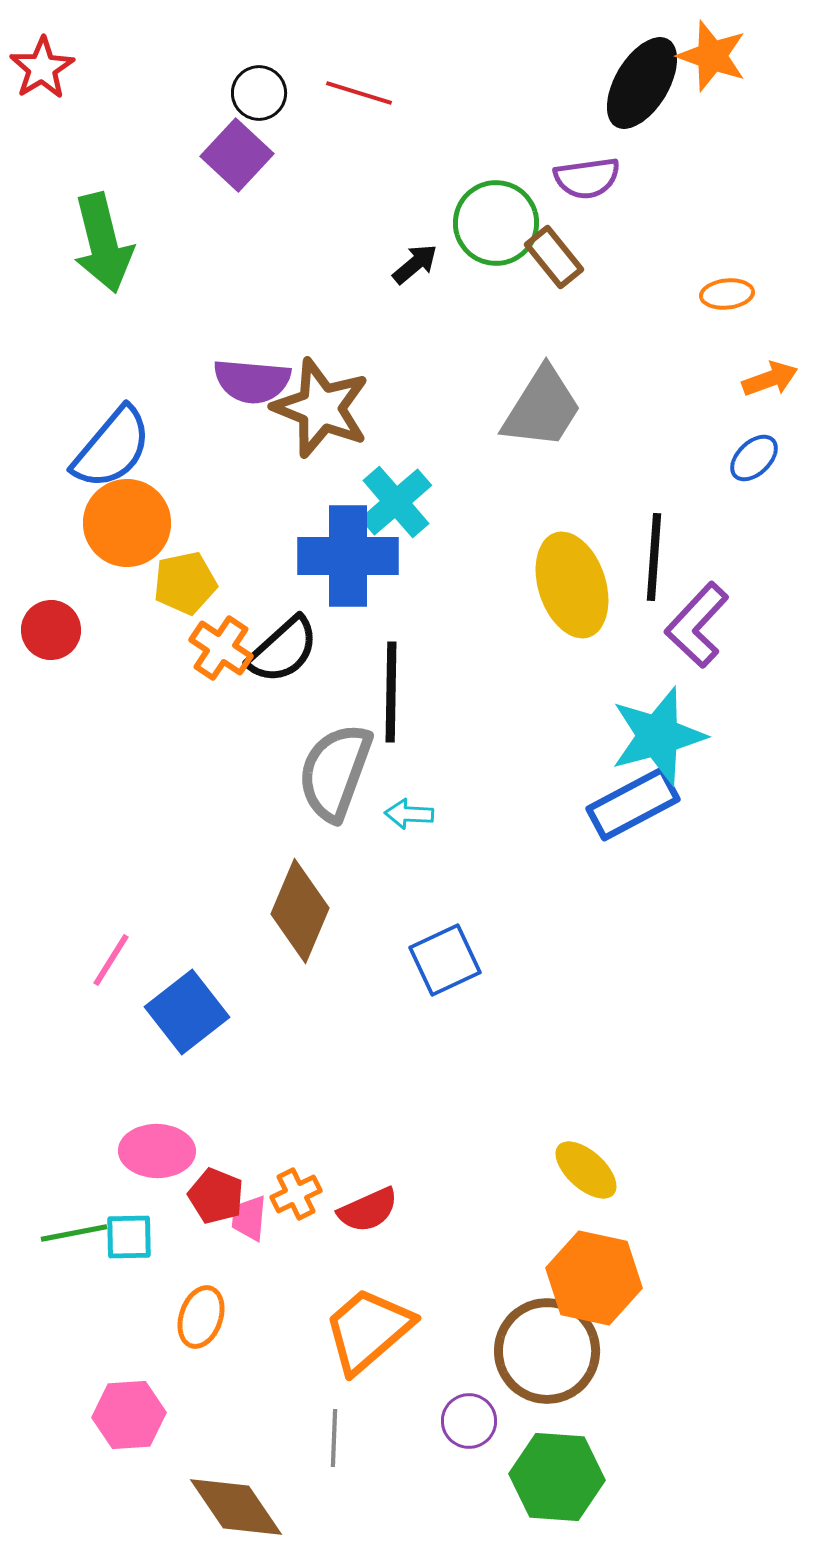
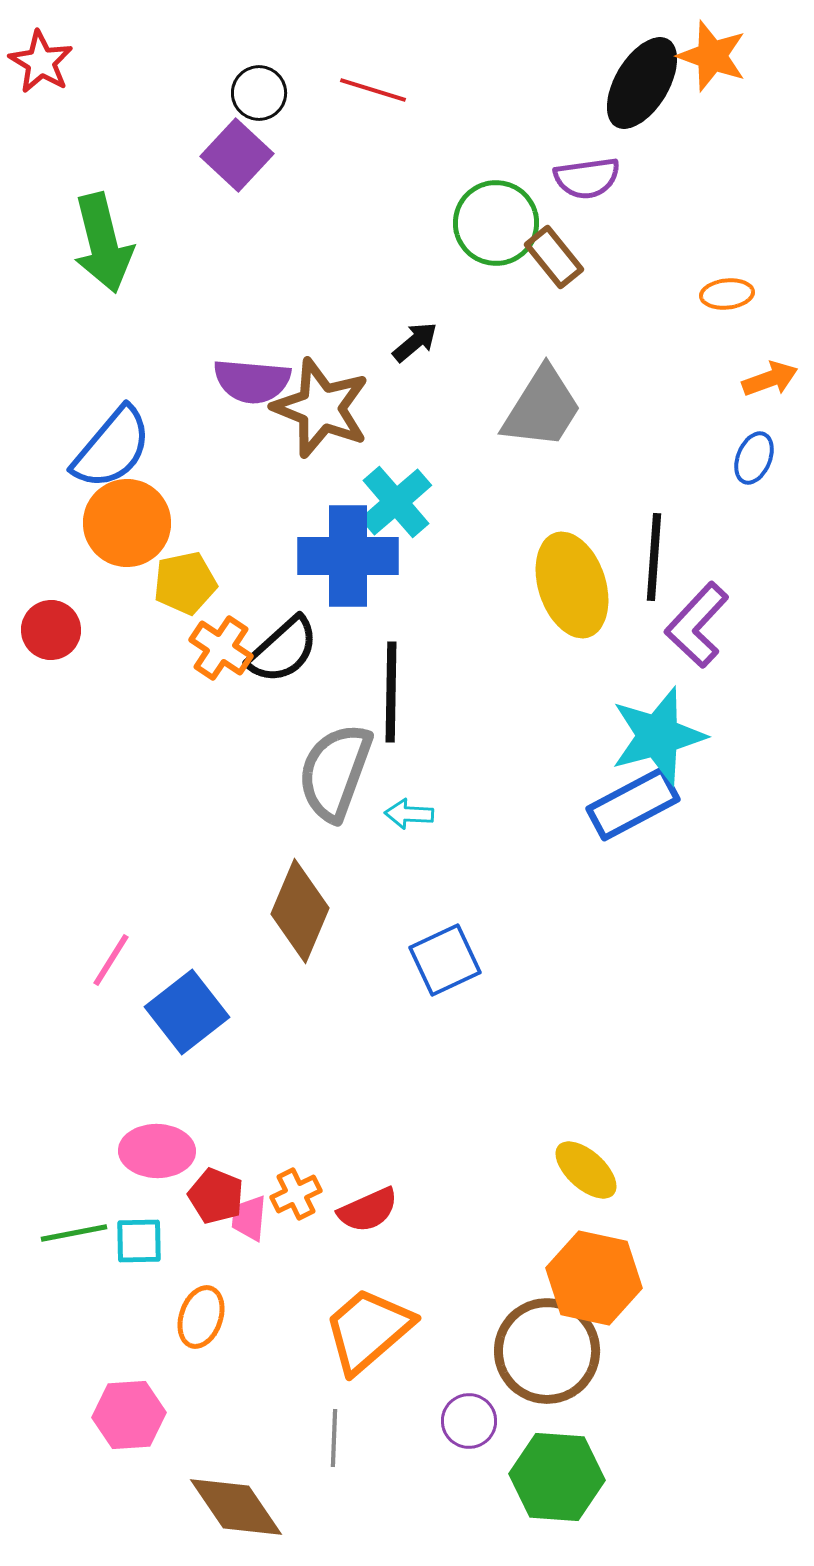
red star at (42, 68): moved 1 px left, 6 px up; rotated 10 degrees counterclockwise
red line at (359, 93): moved 14 px right, 3 px up
black arrow at (415, 264): moved 78 px down
blue ellipse at (754, 458): rotated 24 degrees counterclockwise
cyan square at (129, 1237): moved 10 px right, 4 px down
